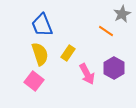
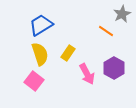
blue trapezoid: moved 1 px left; rotated 80 degrees clockwise
